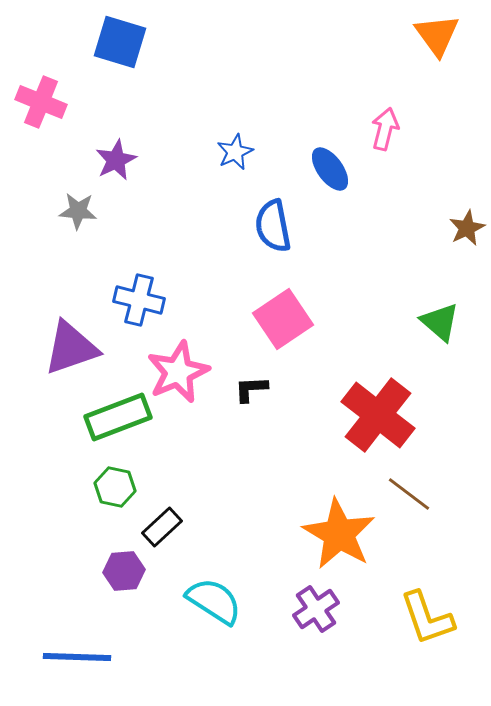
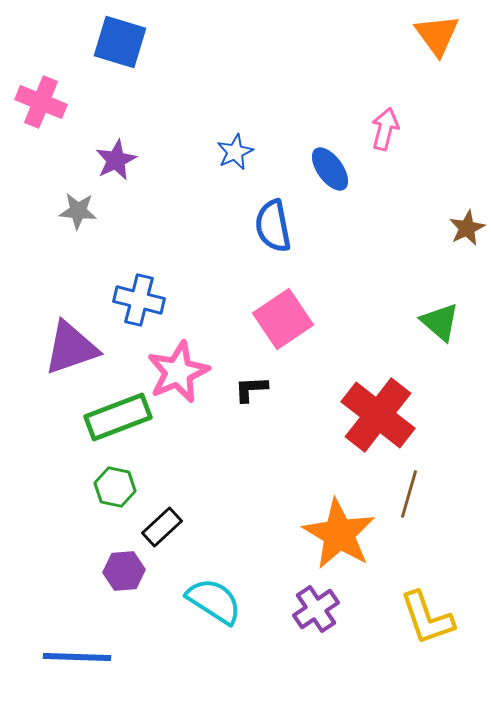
brown line: rotated 69 degrees clockwise
